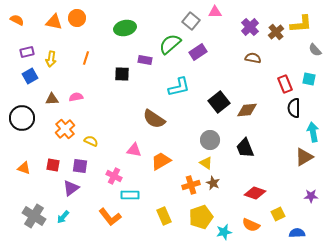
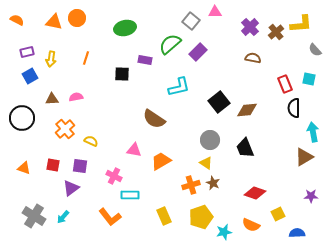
purple rectangle at (198, 52): rotated 12 degrees counterclockwise
